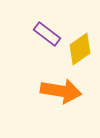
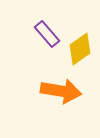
purple rectangle: rotated 12 degrees clockwise
